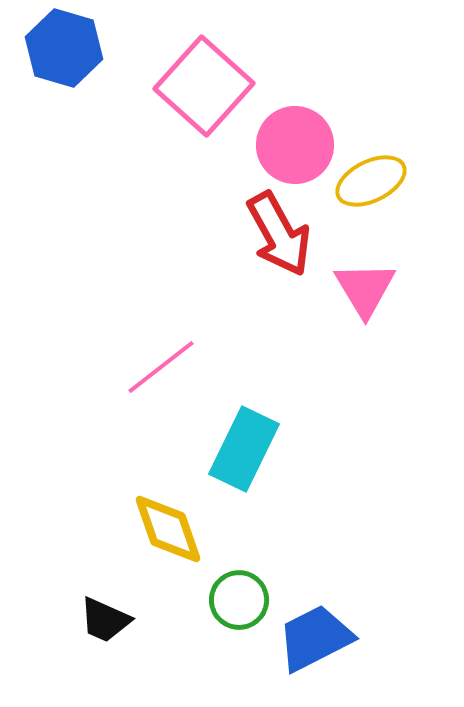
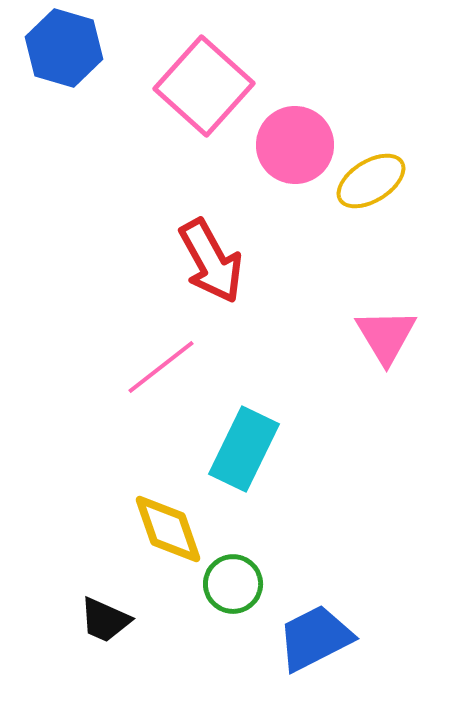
yellow ellipse: rotated 6 degrees counterclockwise
red arrow: moved 68 px left, 27 px down
pink triangle: moved 21 px right, 47 px down
green circle: moved 6 px left, 16 px up
